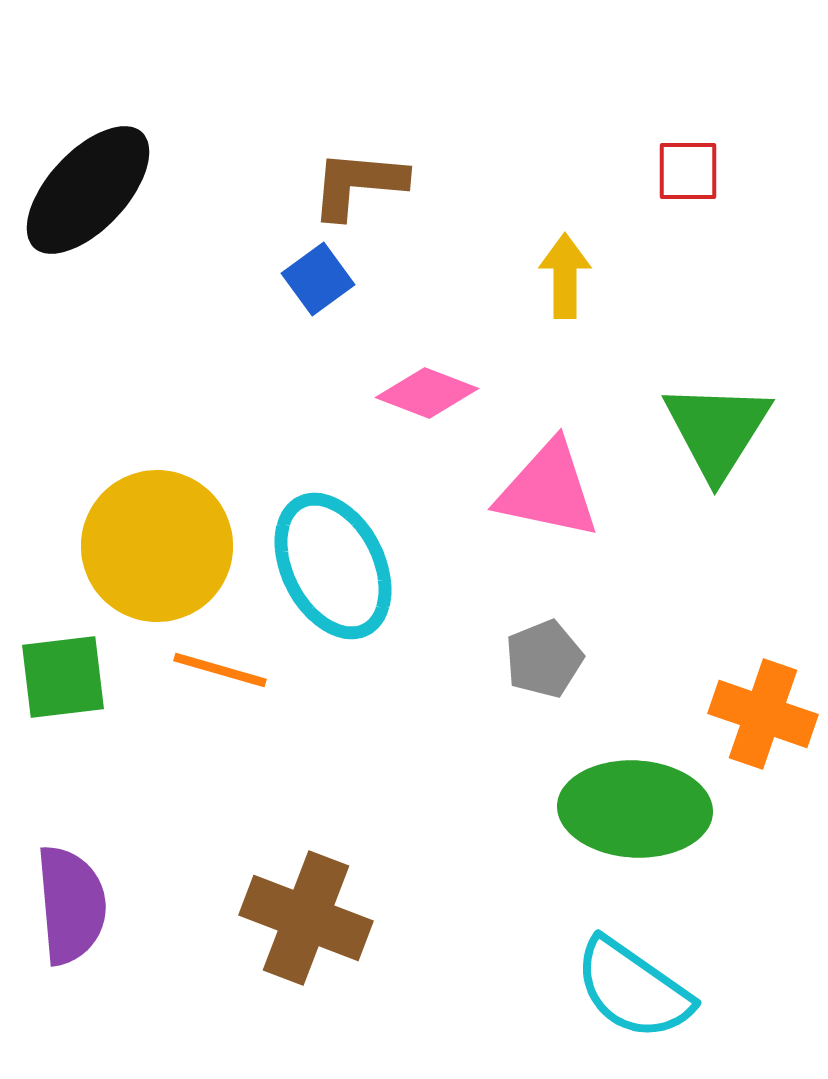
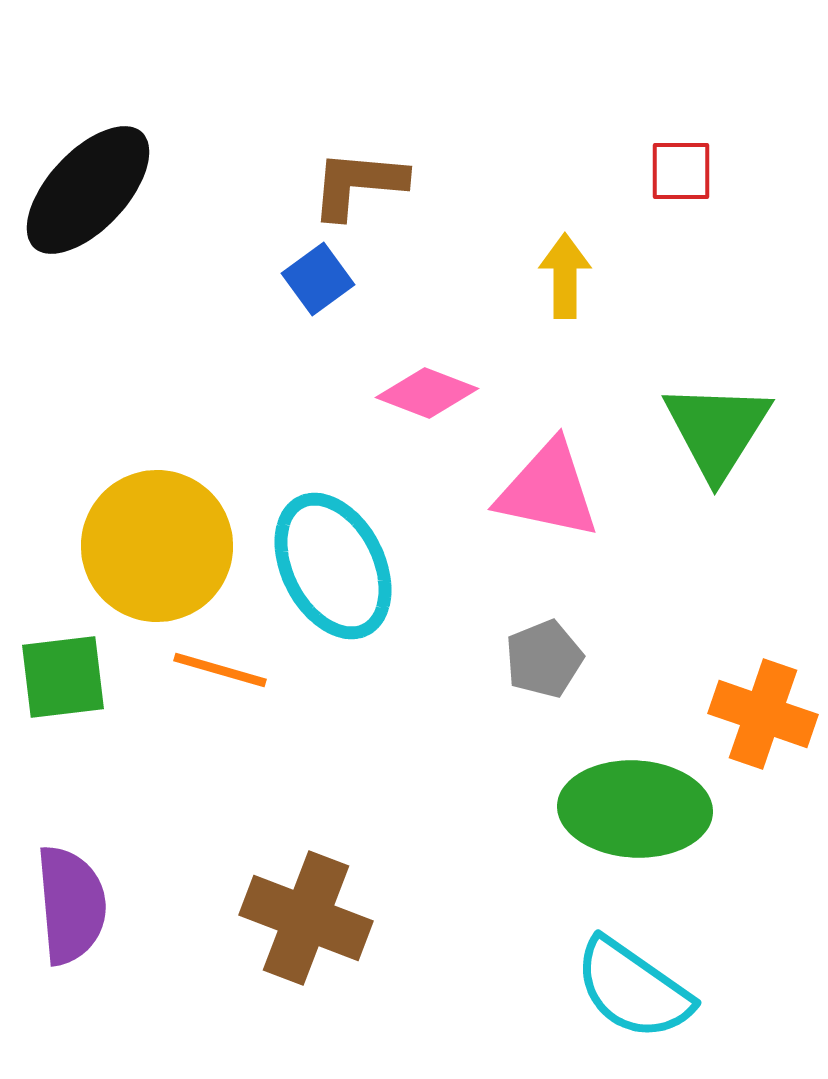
red square: moved 7 px left
